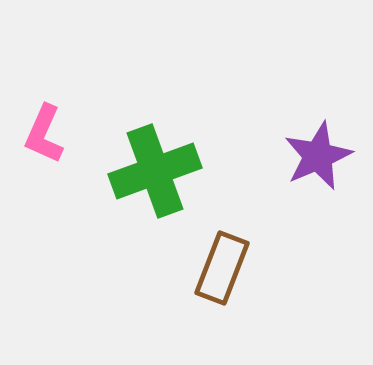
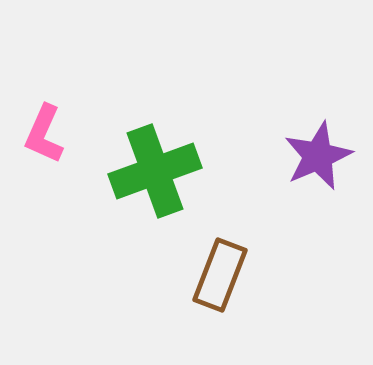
brown rectangle: moved 2 px left, 7 px down
